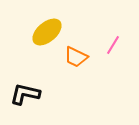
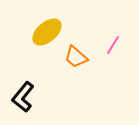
orange trapezoid: rotated 15 degrees clockwise
black L-shape: moved 2 px left, 3 px down; rotated 64 degrees counterclockwise
